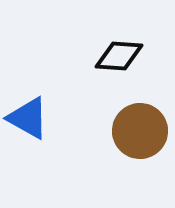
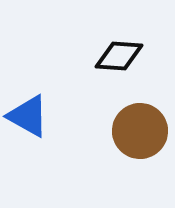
blue triangle: moved 2 px up
